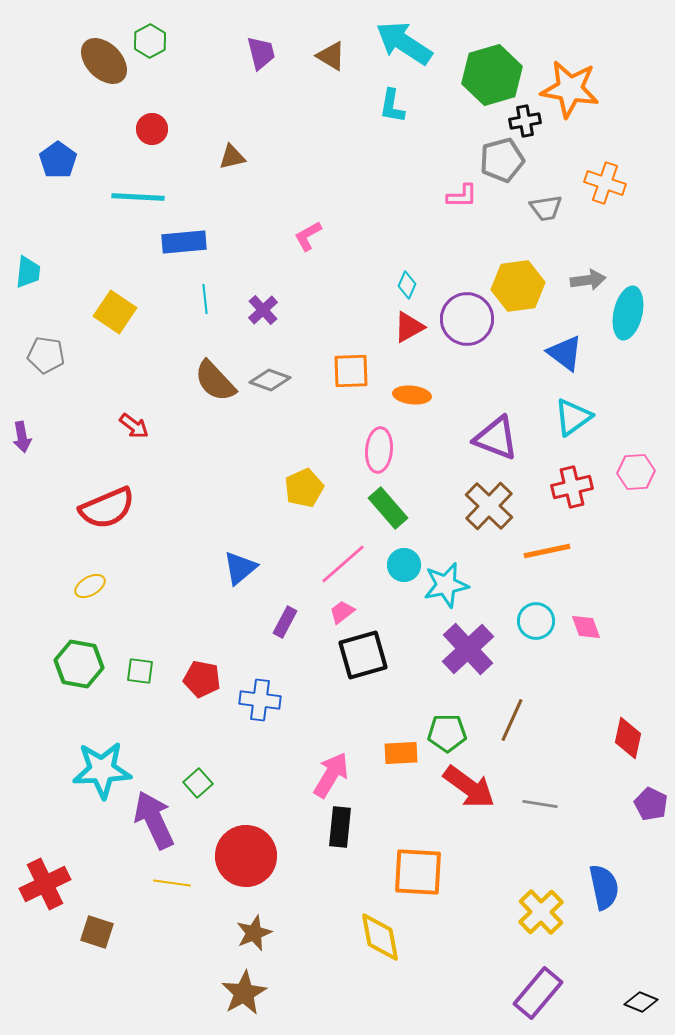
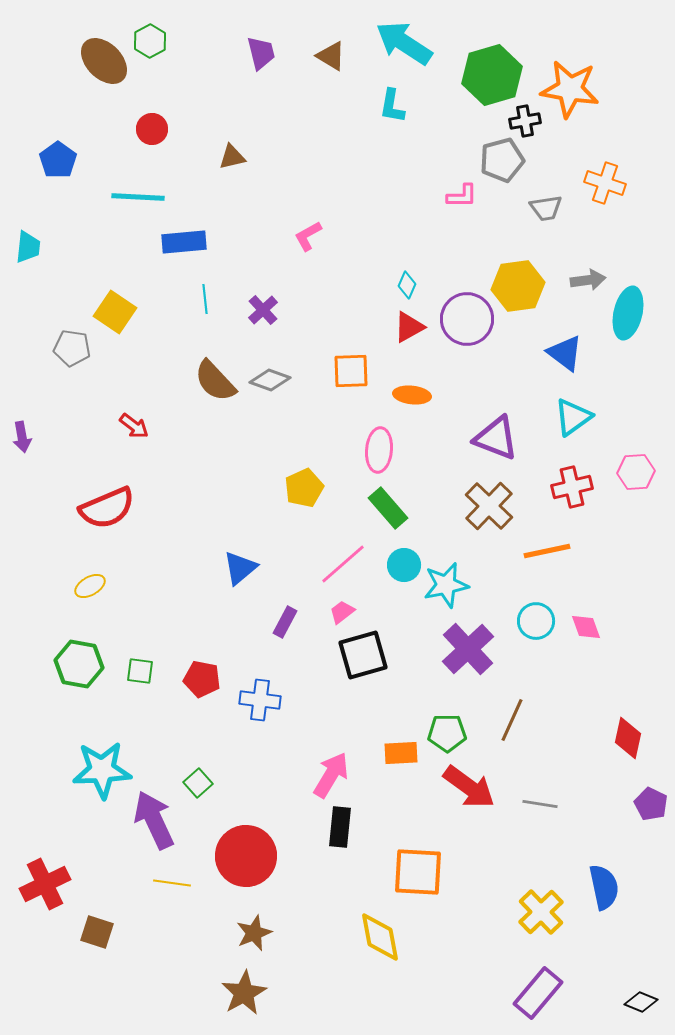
cyan trapezoid at (28, 272): moved 25 px up
gray pentagon at (46, 355): moved 26 px right, 7 px up
